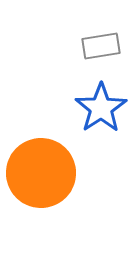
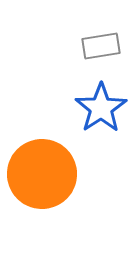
orange circle: moved 1 px right, 1 px down
